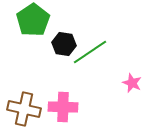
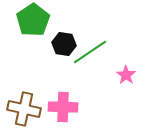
pink star: moved 6 px left, 8 px up; rotated 12 degrees clockwise
